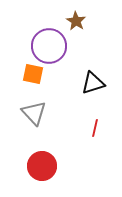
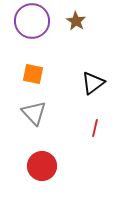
purple circle: moved 17 px left, 25 px up
black triangle: rotated 20 degrees counterclockwise
